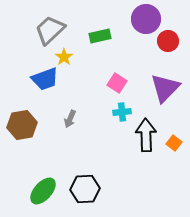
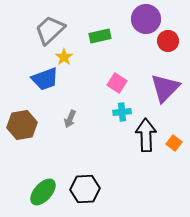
green ellipse: moved 1 px down
